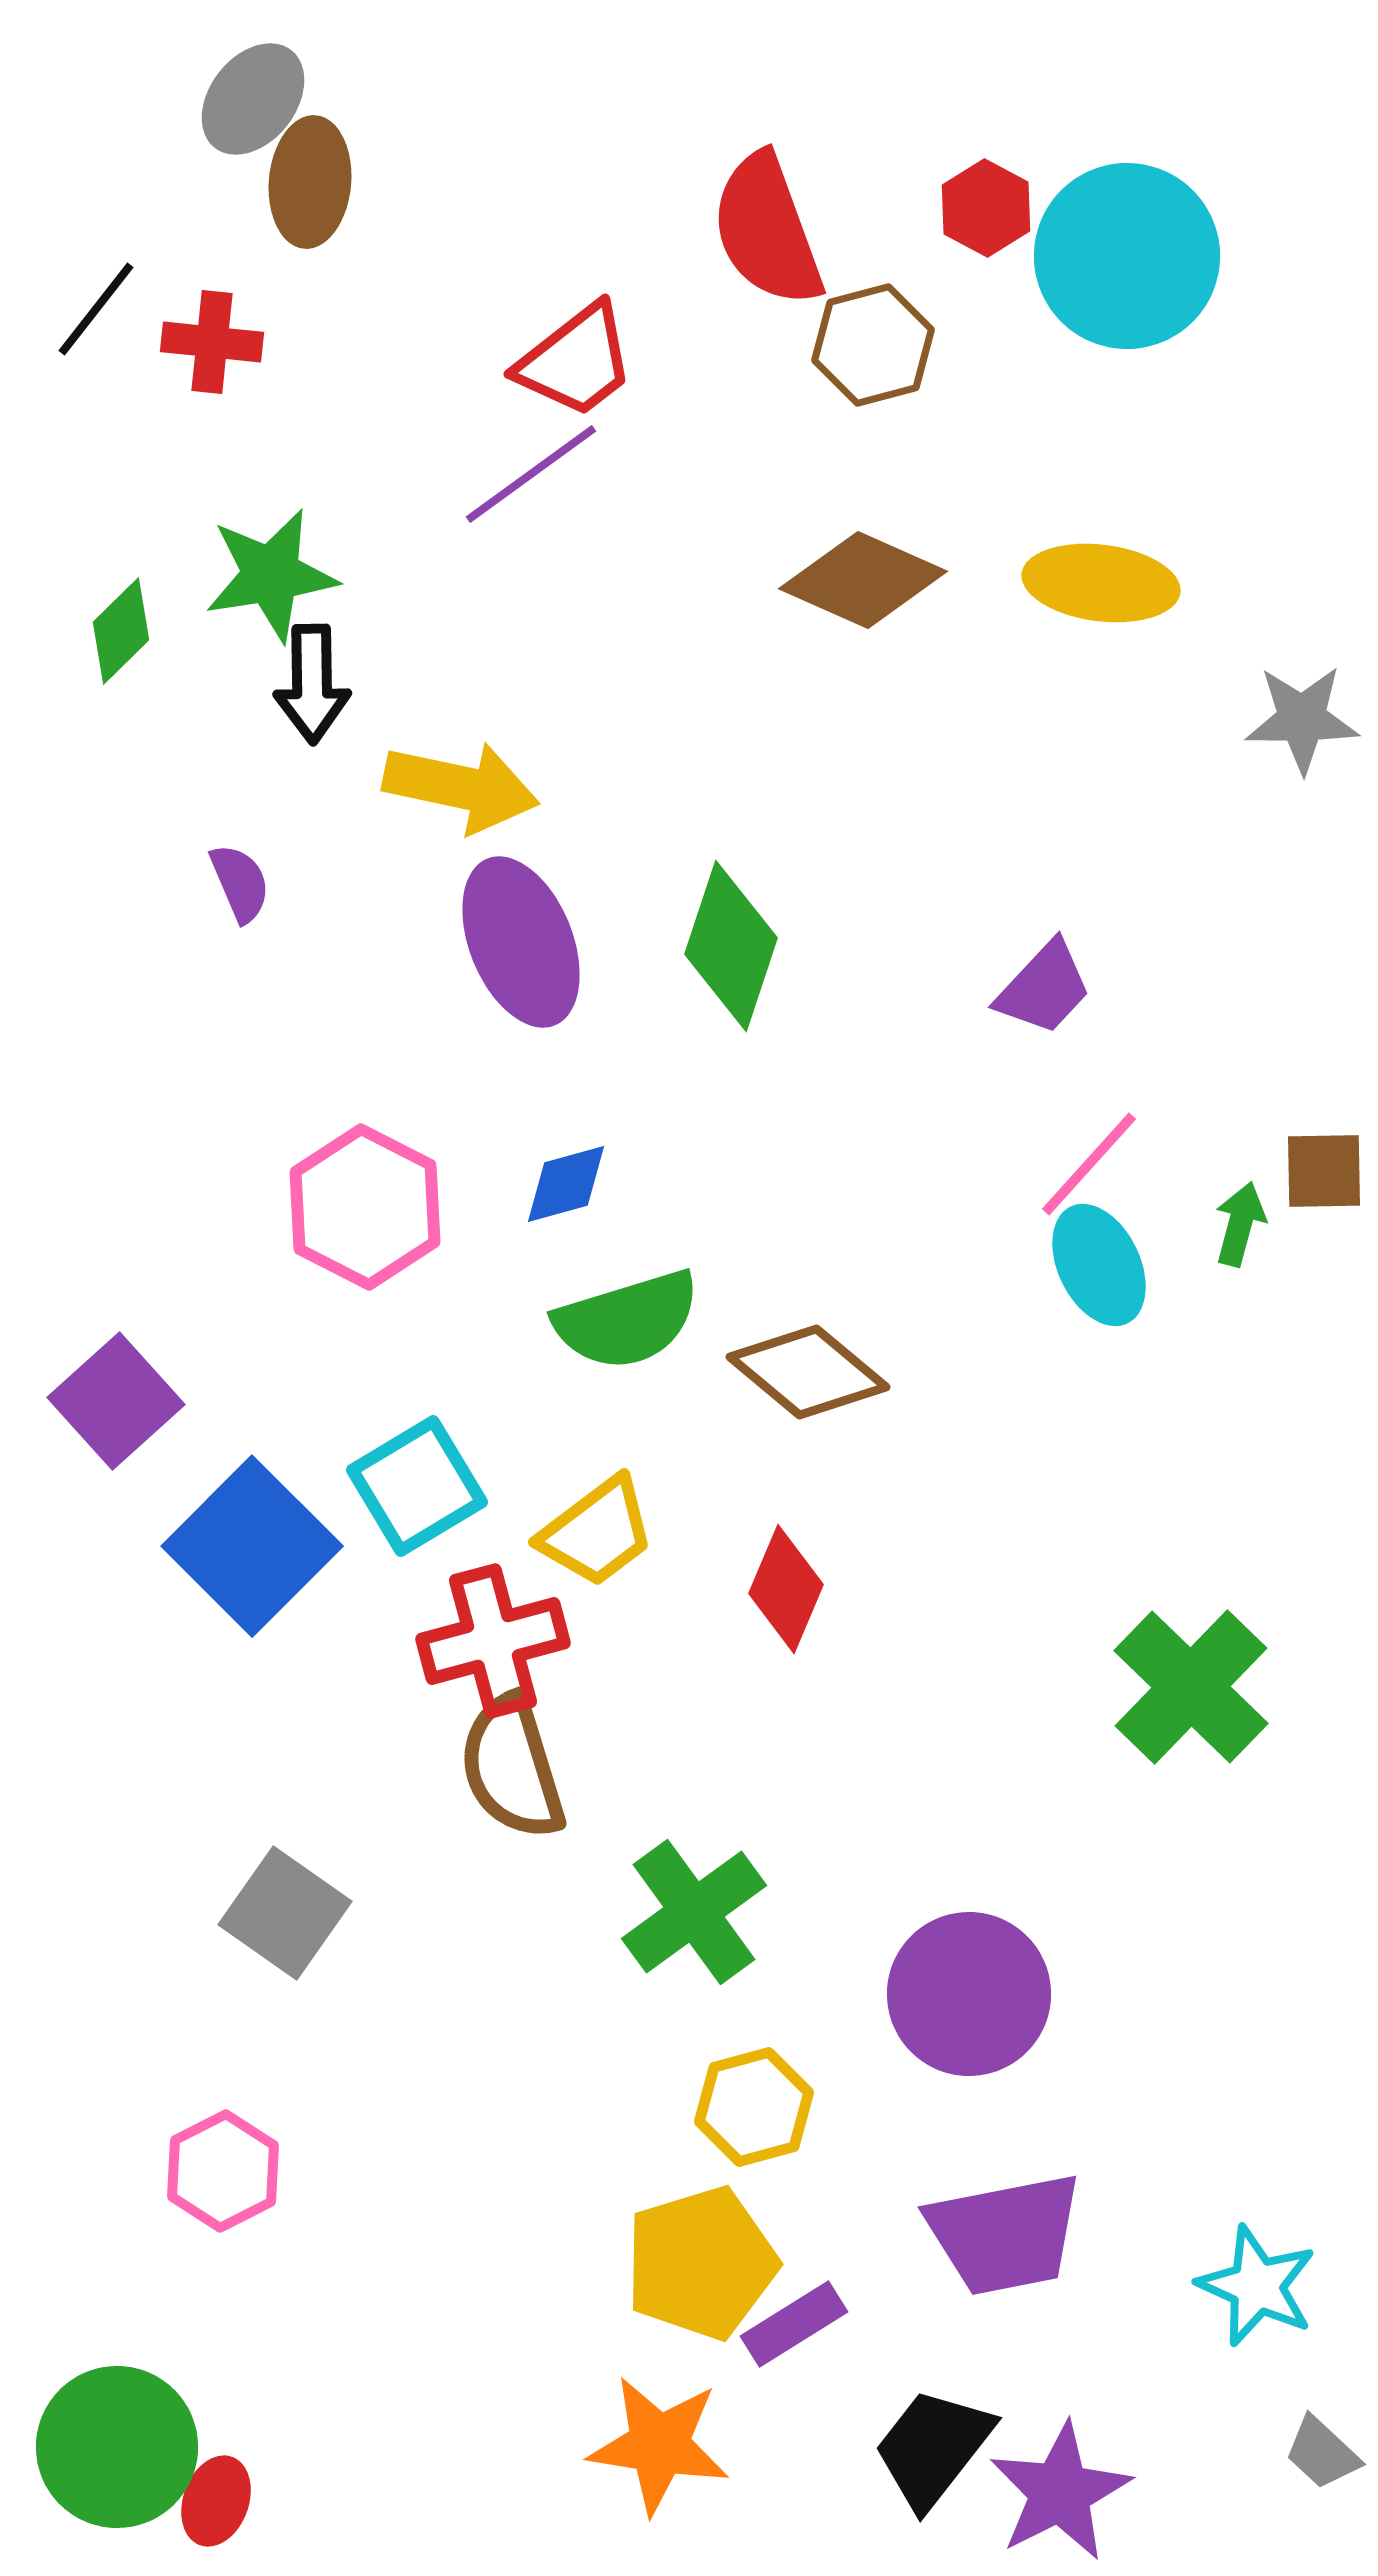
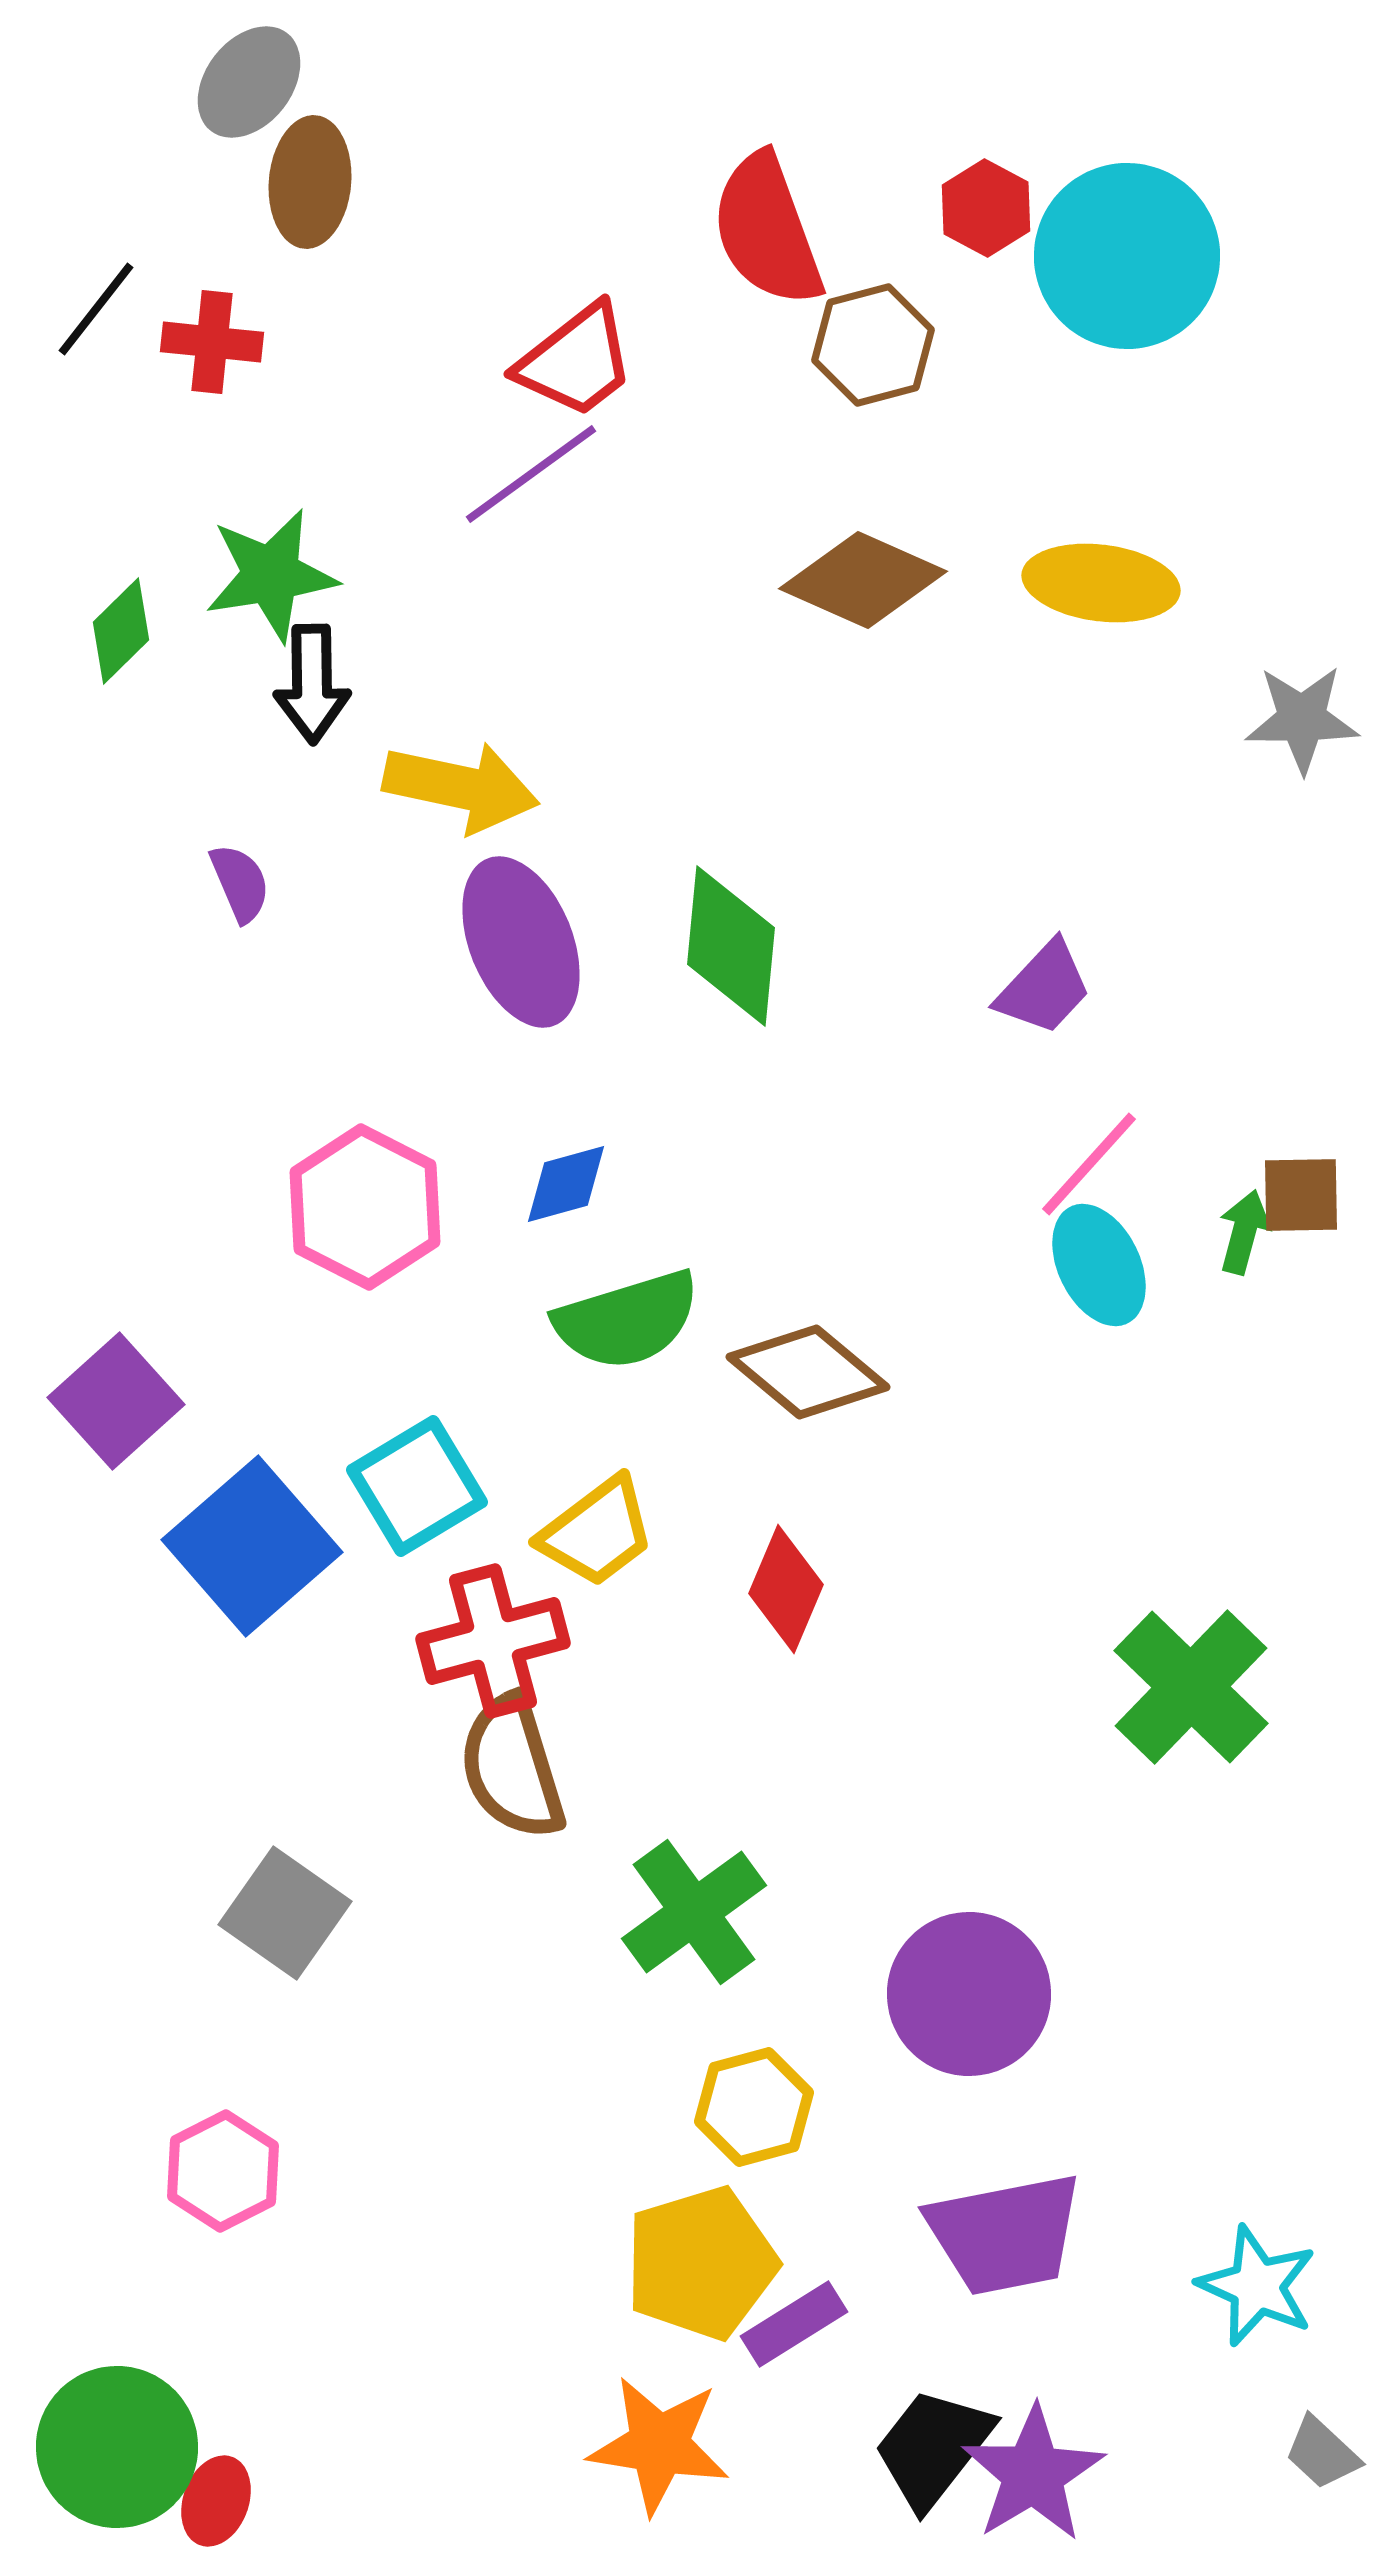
gray ellipse at (253, 99): moved 4 px left, 17 px up
green diamond at (731, 946): rotated 13 degrees counterclockwise
brown square at (1324, 1171): moved 23 px left, 24 px down
green arrow at (1240, 1224): moved 4 px right, 8 px down
blue square at (252, 1546): rotated 4 degrees clockwise
purple star at (1060, 2492): moved 27 px left, 18 px up; rotated 4 degrees counterclockwise
